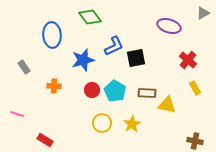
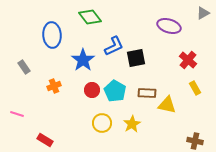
blue star: rotated 20 degrees counterclockwise
orange cross: rotated 24 degrees counterclockwise
